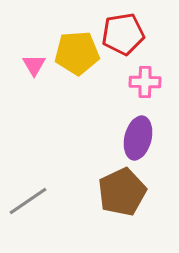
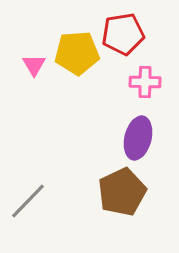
gray line: rotated 12 degrees counterclockwise
